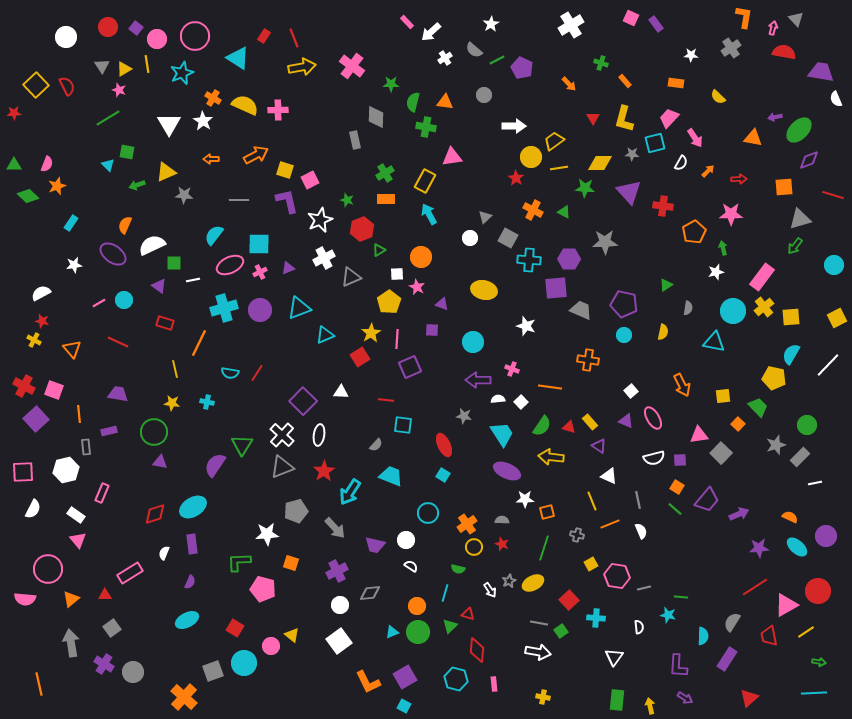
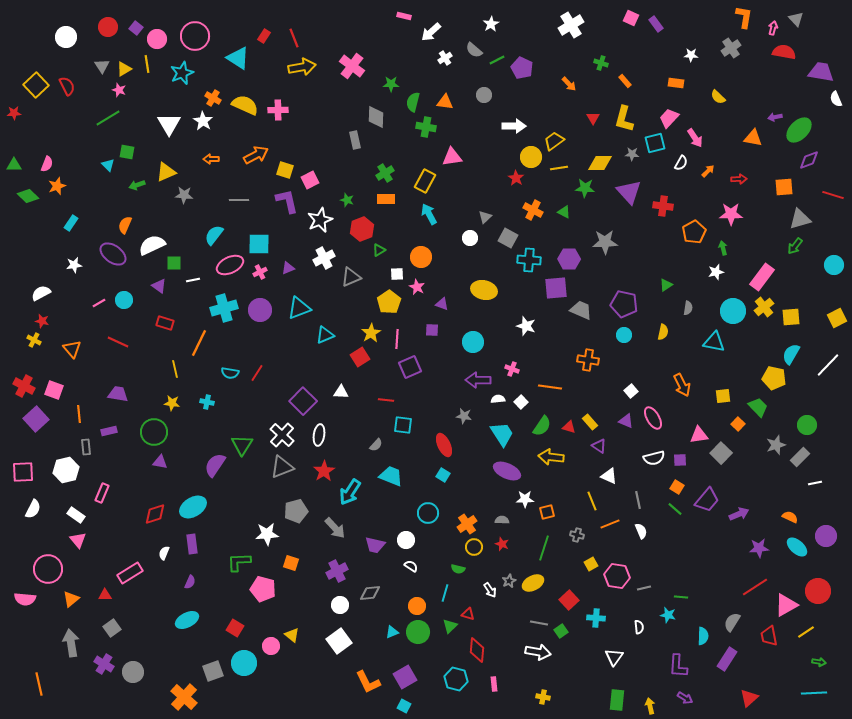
pink rectangle at (407, 22): moved 3 px left, 6 px up; rotated 32 degrees counterclockwise
